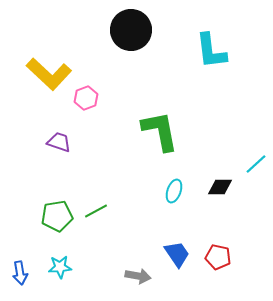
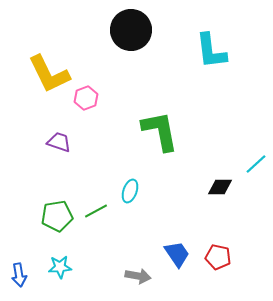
yellow L-shape: rotated 21 degrees clockwise
cyan ellipse: moved 44 px left
blue arrow: moved 1 px left, 2 px down
